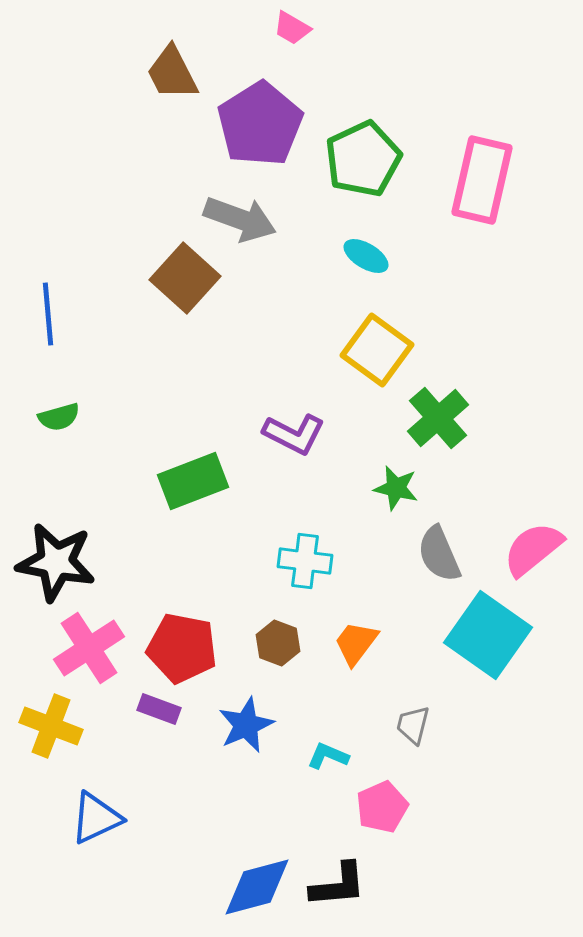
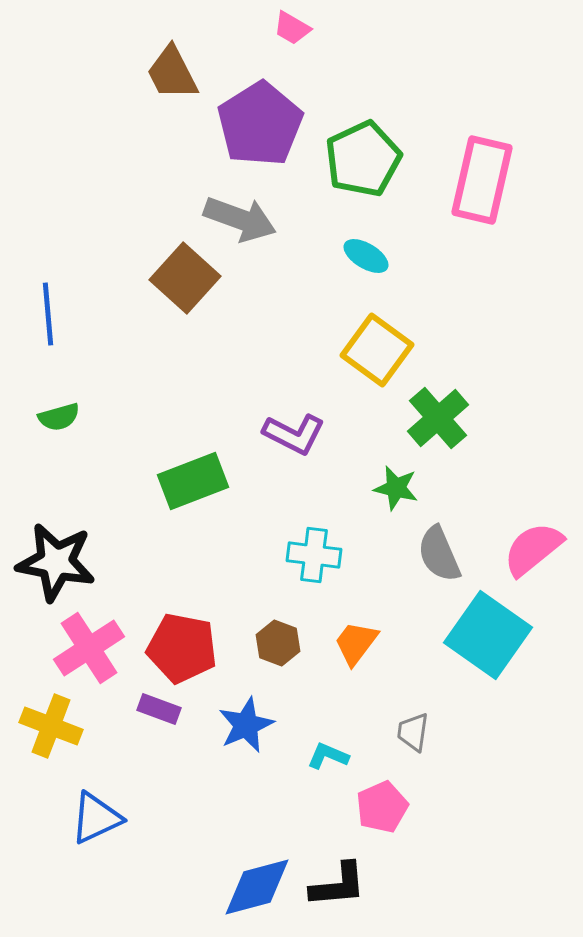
cyan cross: moved 9 px right, 6 px up
gray trapezoid: moved 7 px down; rotated 6 degrees counterclockwise
